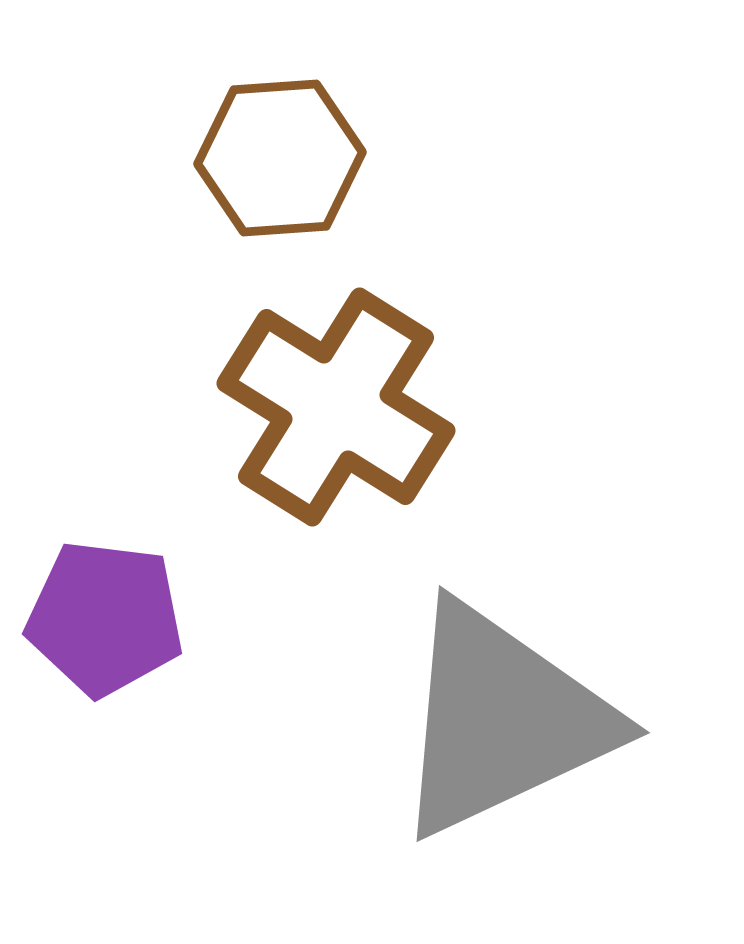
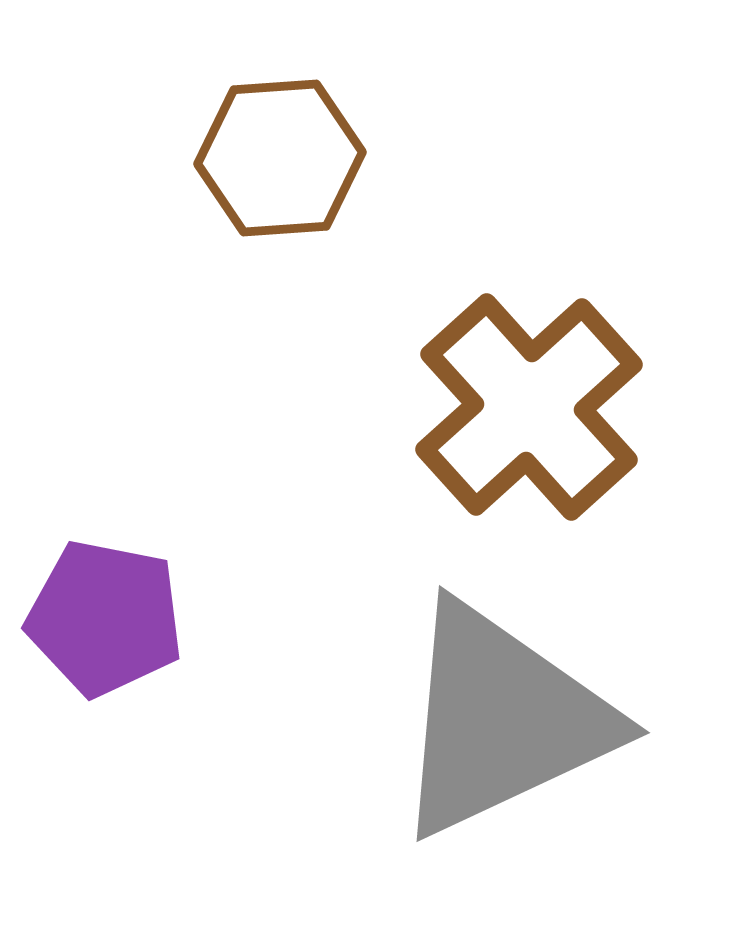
brown cross: moved 193 px right; rotated 16 degrees clockwise
purple pentagon: rotated 4 degrees clockwise
